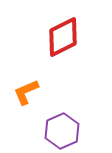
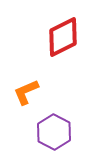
purple hexagon: moved 8 px left, 1 px down; rotated 8 degrees counterclockwise
